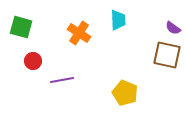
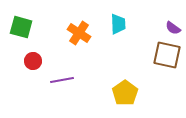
cyan trapezoid: moved 4 px down
yellow pentagon: rotated 15 degrees clockwise
